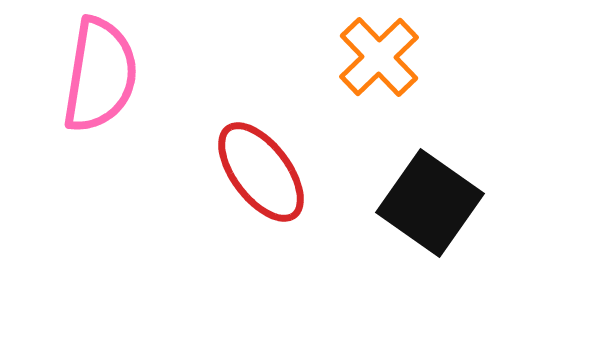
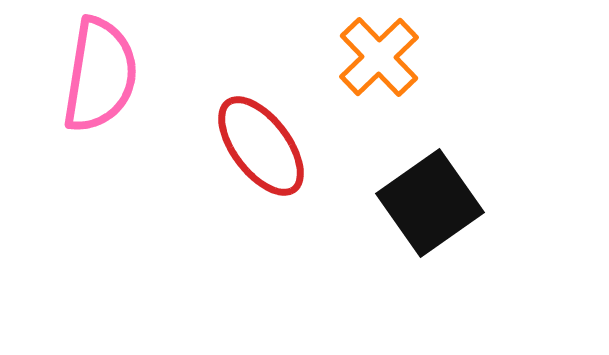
red ellipse: moved 26 px up
black square: rotated 20 degrees clockwise
